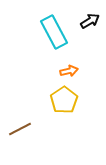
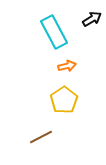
black arrow: moved 2 px right, 2 px up
orange arrow: moved 2 px left, 5 px up
brown line: moved 21 px right, 8 px down
